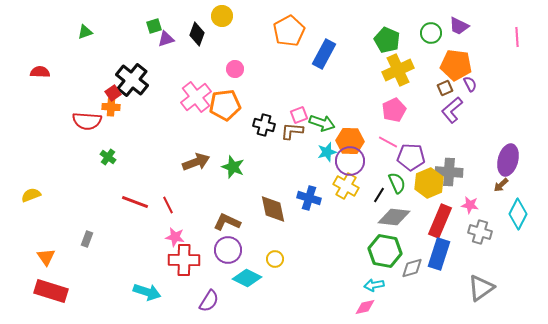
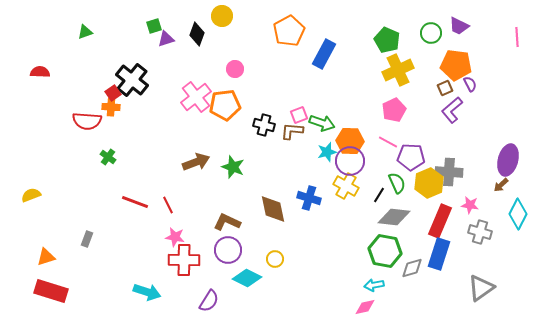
orange triangle at (46, 257): rotated 48 degrees clockwise
